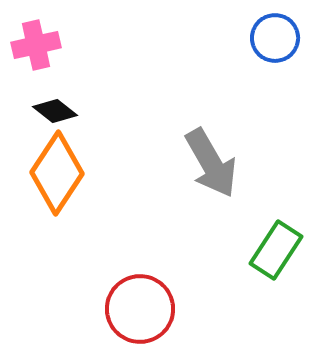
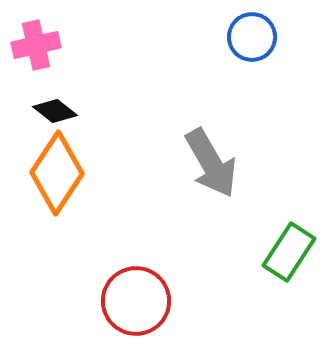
blue circle: moved 23 px left, 1 px up
green rectangle: moved 13 px right, 2 px down
red circle: moved 4 px left, 8 px up
